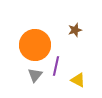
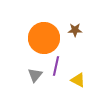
brown star: rotated 16 degrees clockwise
orange circle: moved 9 px right, 7 px up
